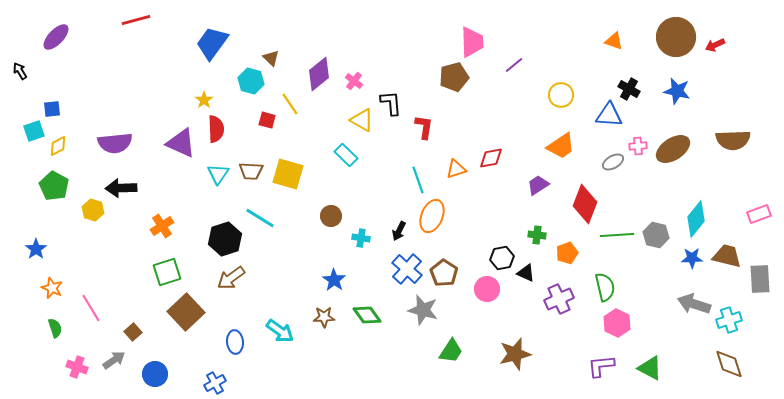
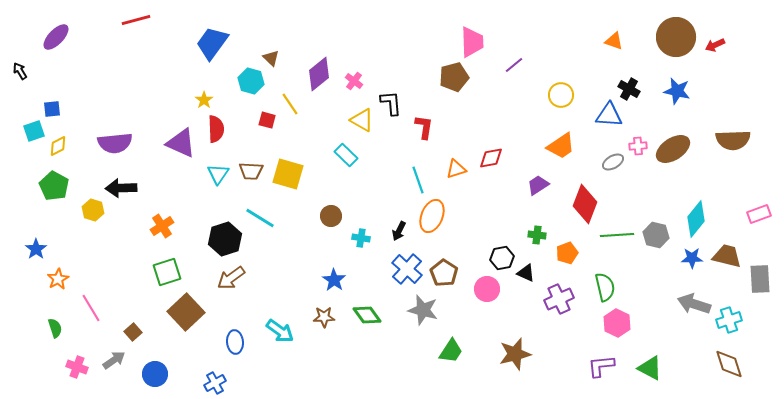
orange star at (52, 288): moved 6 px right, 9 px up; rotated 20 degrees clockwise
